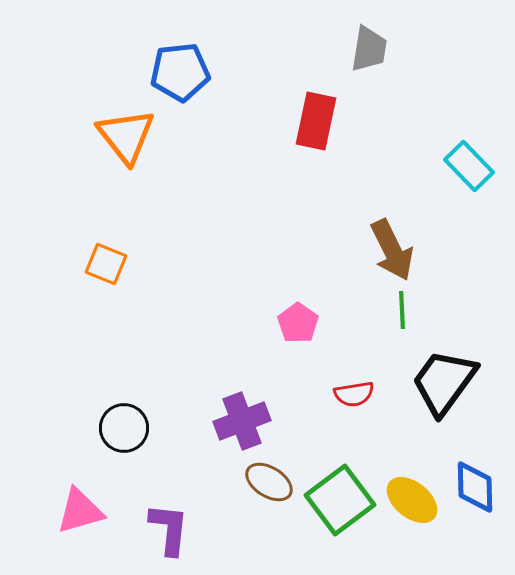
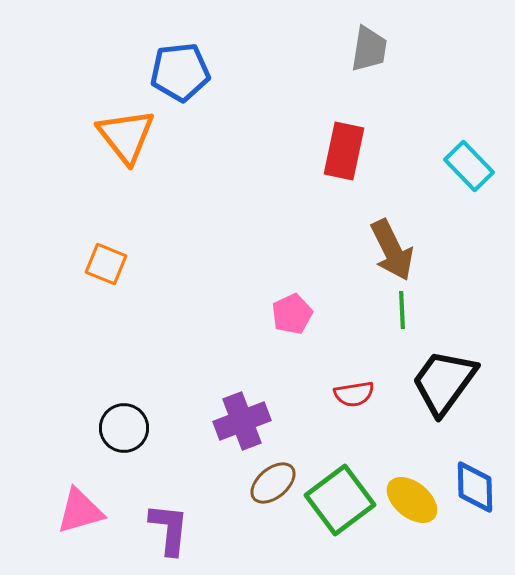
red rectangle: moved 28 px right, 30 px down
pink pentagon: moved 6 px left, 9 px up; rotated 12 degrees clockwise
brown ellipse: moved 4 px right, 1 px down; rotated 72 degrees counterclockwise
